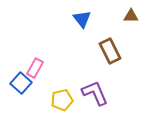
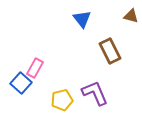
brown triangle: rotated 14 degrees clockwise
